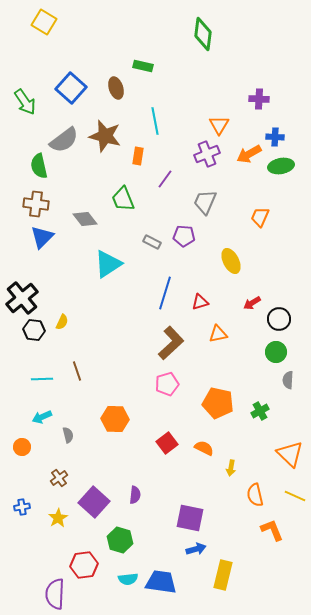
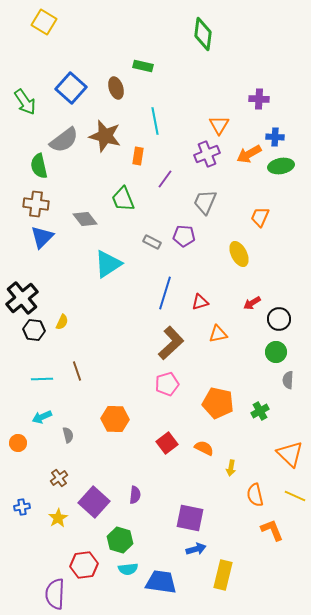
yellow ellipse at (231, 261): moved 8 px right, 7 px up
orange circle at (22, 447): moved 4 px left, 4 px up
cyan semicircle at (128, 579): moved 10 px up
